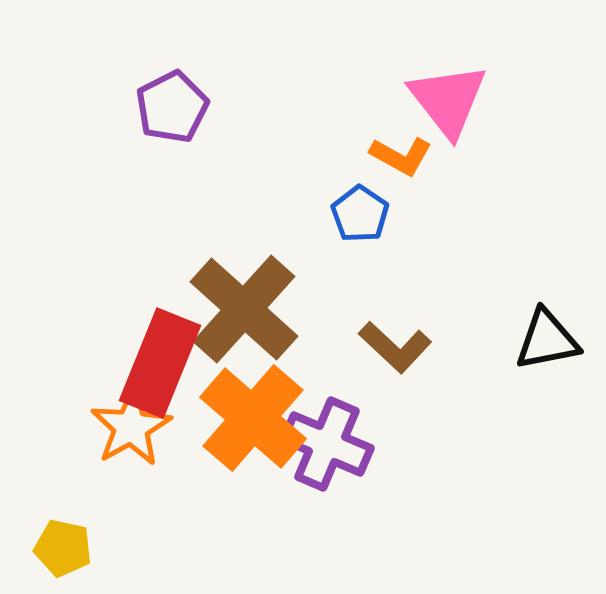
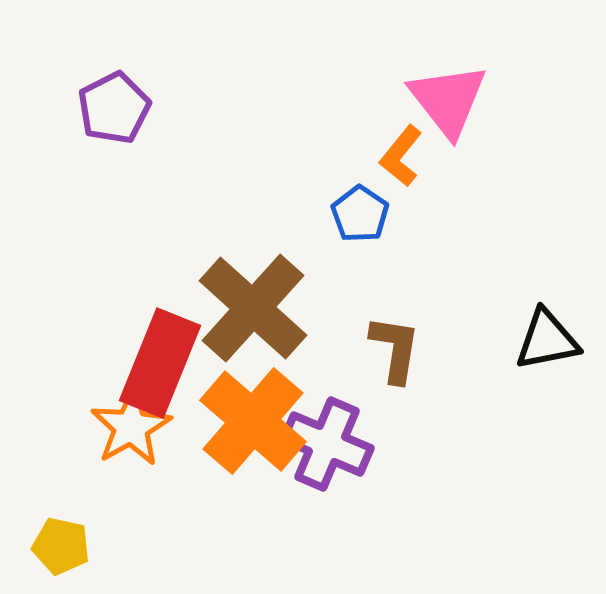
purple pentagon: moved 58 px left, 1 px down
orange L-shape: rotated 100 degrees clockwise
brown cross: moved 9 px right, 1 px up
brown L-shape: moved 2 px down; rotated 124 degrees counterclockwise
orange cross: moved 3 px down
yellow pentagon: moved 2 px left, 2 px up
